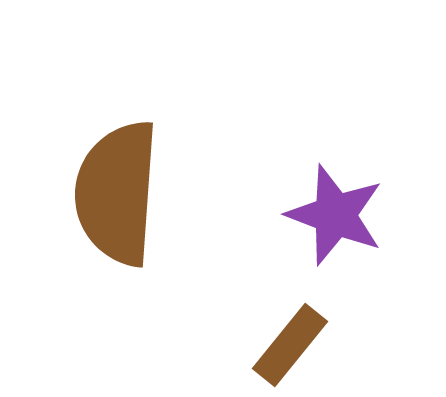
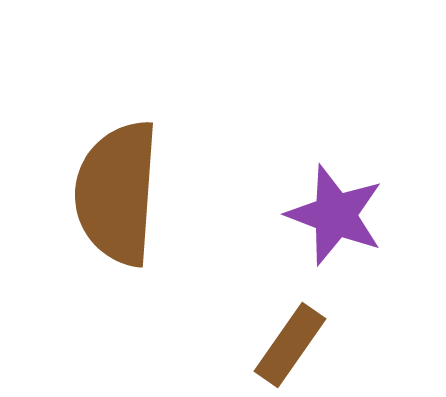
brown rectangle: rotated 4 degrees counterclockwise
